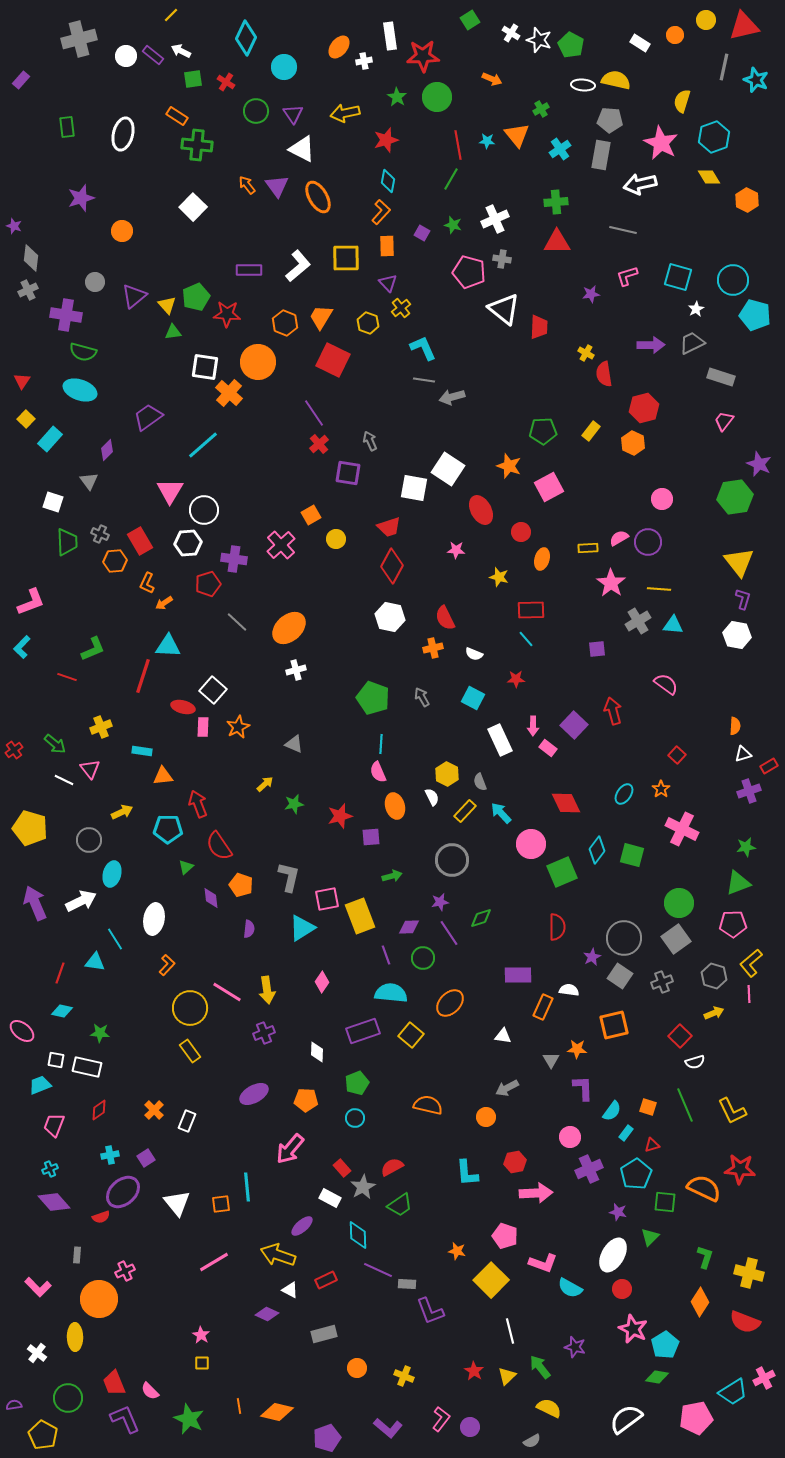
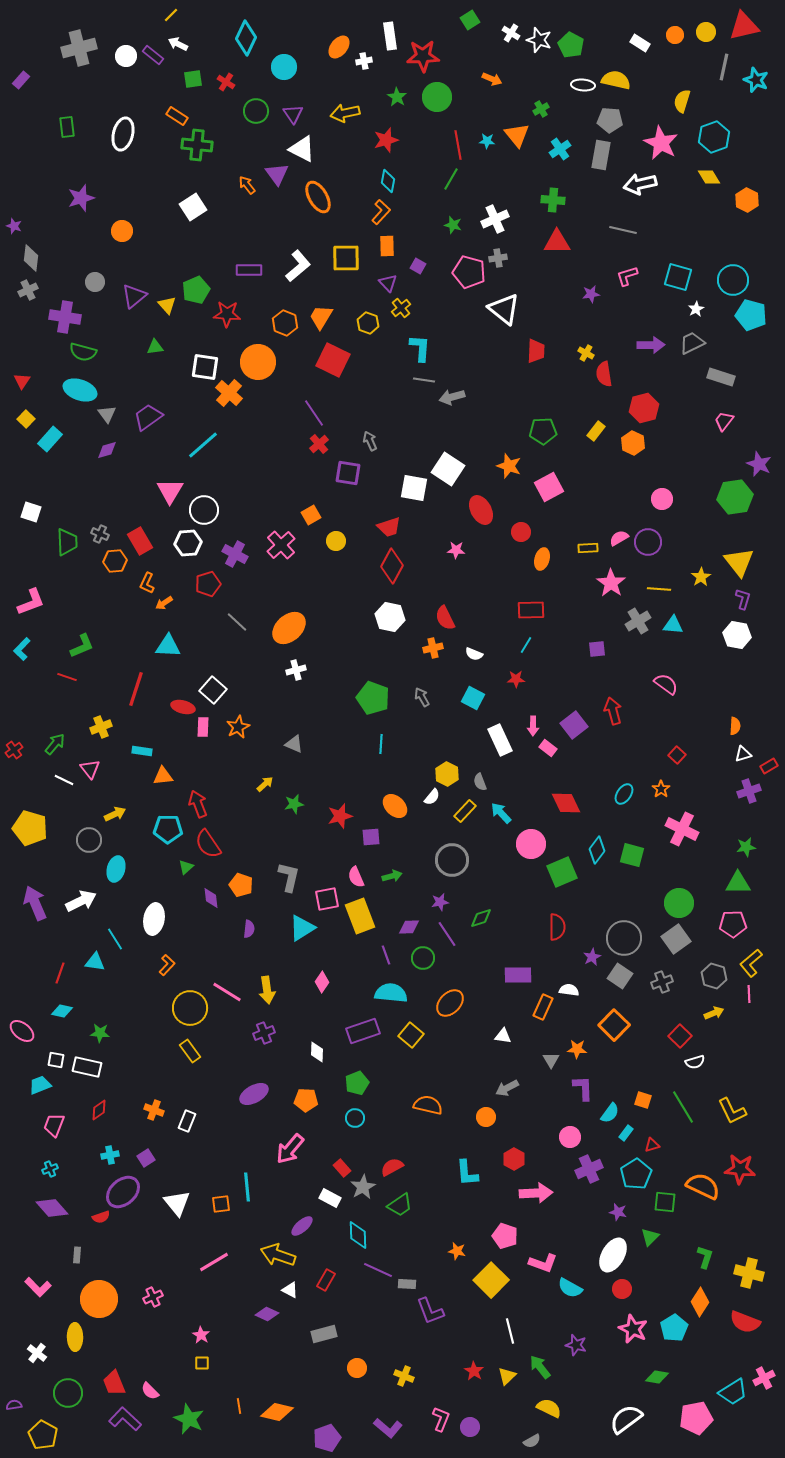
yellow circle at (706, 20): moved 12 px down
gray cross at (79, 39): moved 9 px down
white arrow at (181, 51): moved 3 px left, 7 px up
purple triangle at (277, 186): moved 12 px up
green cross at (556, 202): moved 3 px left, 2 px up; rotated 10 degrees clockwise
white square at (193, 207): rotated 12 degrees clockwise
purple square at (422, 233): moved 4 px left, 33 px down
gray cross at (502, 259): moved 4 px left, 1 px up; rotated 18 degrees counterclockwise
green pentagon at (196, 297): moved 7 px up
purple cross at (66, 315): moved 1 px left, 2 px down
cyan pentagon at (755, 315): moved 4 px left
red trapezoid at (539, 327): moved 3 px left, 24 px down
green triangle at (173, 332): moved 18 px left, 15 px down
cyan L-shape at (423, 348): moved 3 px left; rotated 28 degrees clockwise
yellow rectangle at (591, 431): moved 5 px right
purple diamond at (107, 450): rotated 30 degrees clockwise
gray triangle at (89, 481): moved 18 px right, 67 px up
white square at (53, 502): moved 22 px left, 10 px down
yellow circle at (336, 539): moved 2 px down
purple cross at (234, 559): moved 1 px right, 5 px up; rotated 20 degrees clockwise
yellow star at (499, 577): moved 202 px right; rotated 24 degrees clockwise
cyan line at (526, 639): moved 6 px down; rotated 72 degrees clockwise
cyan L-shape at (22, 647): moved 2 px down
green L-shape at (93, 649): moved 11 px left, 3 px up
red line at (143, 676): moved 7 px left, 13 px down
purple square at (574, 725): rotated 8 degrees clockwise
green arrow at (55, 744): rotated 90 degrees counterclockwise
pink semicircle at (378, 772): moved 22 px left, 105 px down
white semicircle at (432, 797): rotated 66 degrees clockwise
orange ellipse at (395, 806): rotated 30 degrees counterclockwise
yellow arrow at (122, 812): moved 7 px left, 2 px down
red semicircle at (219, 846): moved 11 px left, 2 px up
cyan ellipse at (112, 874): moved 4 px right, 5 px up
green triangle at (738, 883): rotated 20 degrees clockwise
purple line at (449, 933): moved 2 px left, 1 px down
orange square at (614, 1025): rotated 32 degrees counterclockwise
green line at (685, 1105): moved 2 px left, 2 px down; rotated 8 degrees counterclockwise
orange square at (648, 1107): moved 5 px left, 7 px up
orange cross at (154, 1110): rotated 24 degrees counterclockwise
cyan semicircle at (612, 1111): moved 2 px left, 2 px down
red hexagon at (515, 1162): moved 1 px left, 3 px up; rotated 20 degrees counterclockwise
orange semicircle at (704, 1188): moved 1 px left, 2 px up
purple diamond at (54, 1202): moved 2 px left, 6 px down
pink cross at (125, 1271): moved 28 px right, 26 px down
red rectangle at (326, 1280): rotated 35 degrees counterclockwise
cyan pentagon at (665, 1345): moved 9 px right, 17 px up
purple star at (575, 1347): moved 1 px right, 2 px up
green circle at (68, 1398): moved 5 px up
purple L-shape at (125, 1419): rotated 24 degrees counterclockwise
pink L-shape at (441, 1419): rotated 15 degrees counterclockwise
